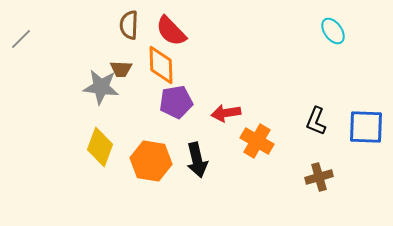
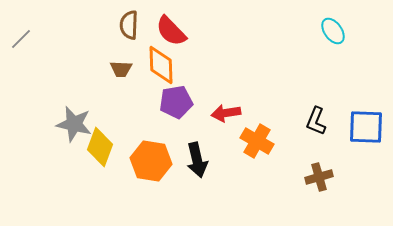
gray star: moved 27 px left, 37 px down; rotated 6 degrees clockwise
